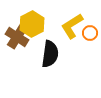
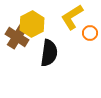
yellow L-shape: moved 9 px up
black semicircle: moved 1 px left, 1 px up
